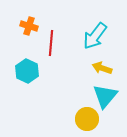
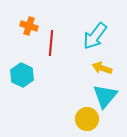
cyan hexagon: moved 5 px left, 4 px down
